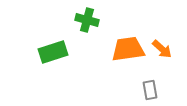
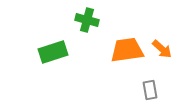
orange trapezoid: moved 1 px left, 1 px down
